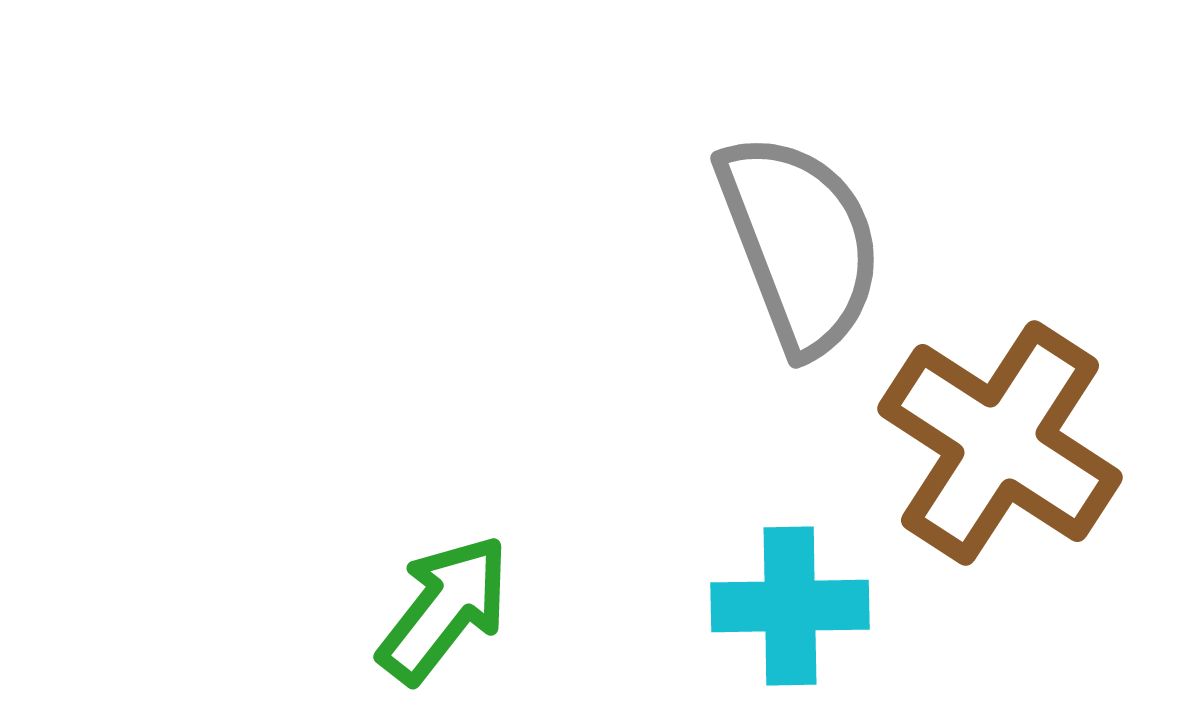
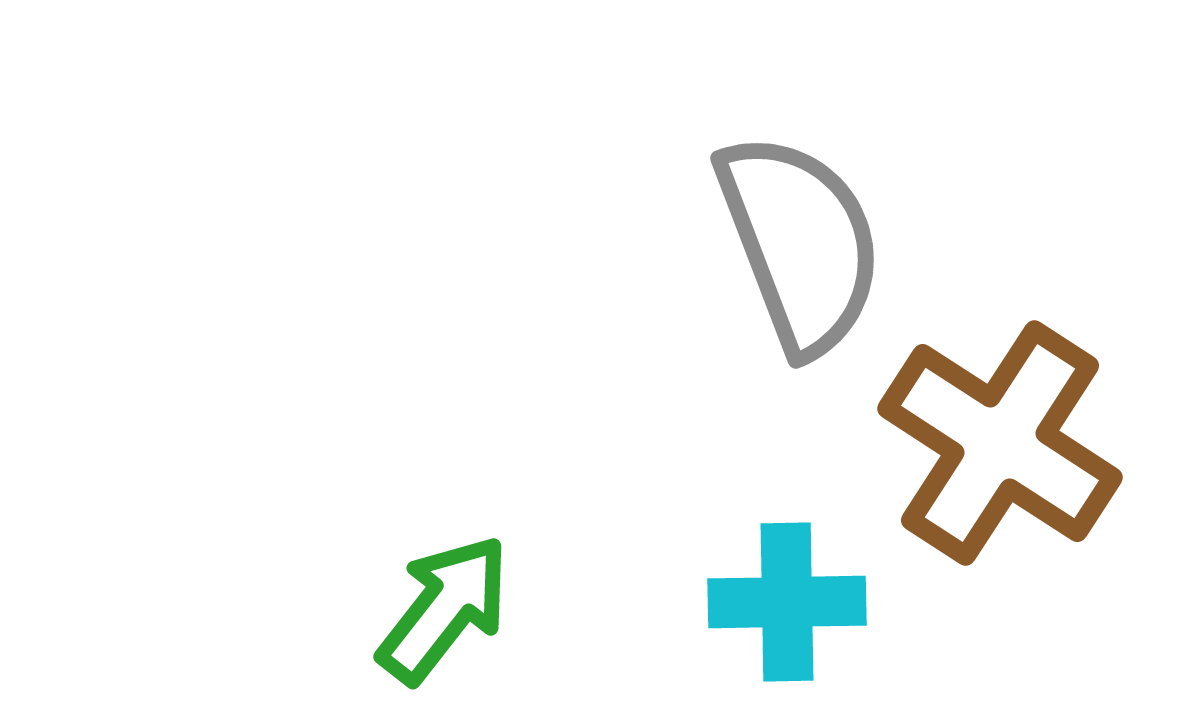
cyan cross: moved 3 px left, 4 px up
